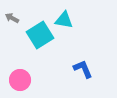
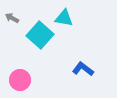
cyan triangle: moved 2 px up
cyan square: rotated 16 degrees counterclockwise
blue L-shape: rotated 30 degrees counterclockwise
